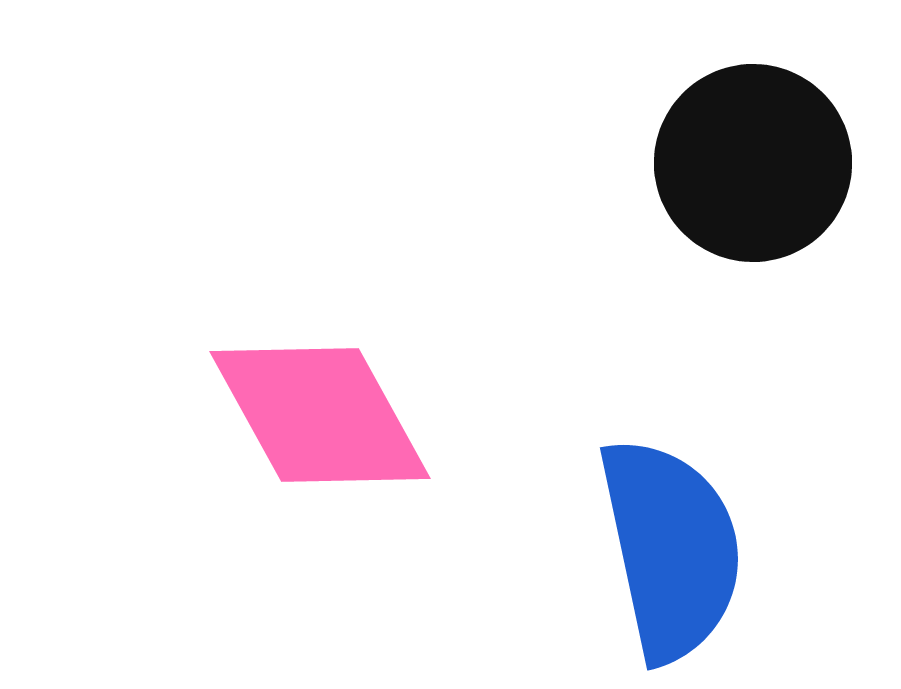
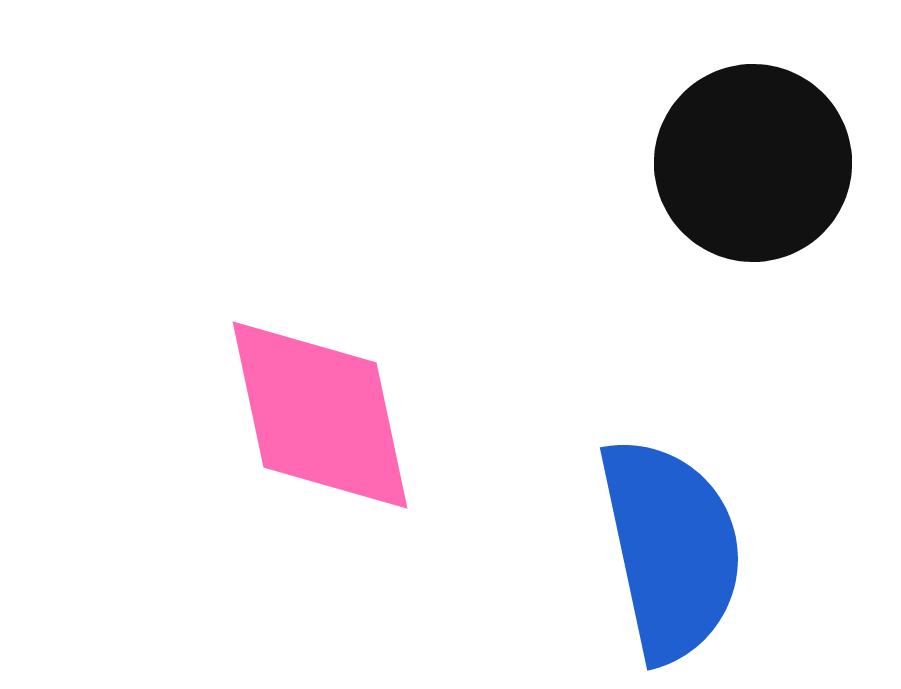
pink diamond: rotated 17 degrees clockwise
